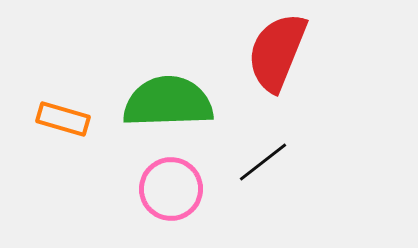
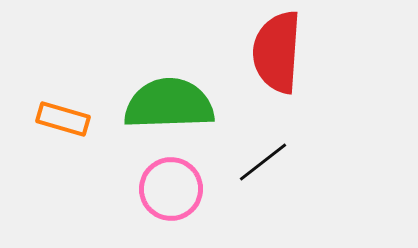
red semicircle: rotated 18 degrees counterclockwise
green semicircle: moved 1 px right, 2 px down
